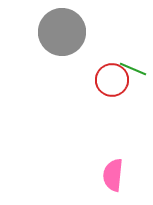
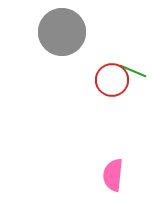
green line: moved 2 px down
